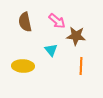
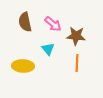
pink arrow: moved 4 px left, 3 px down
cyan triangle: moved 3 px left, 1 px up
orange line: moved 4 px left, 3 px up
